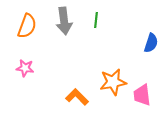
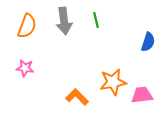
green line: rotated 21 degrees counterclockwise
blue semicircle: moved 3 px left, 1 px up
pink trapezoid: rotated 90 degrees clockwise
